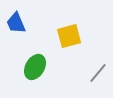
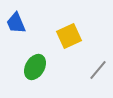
yellow square: rotated 10 degrees counterclockwise
gray line: moved 3 px up
